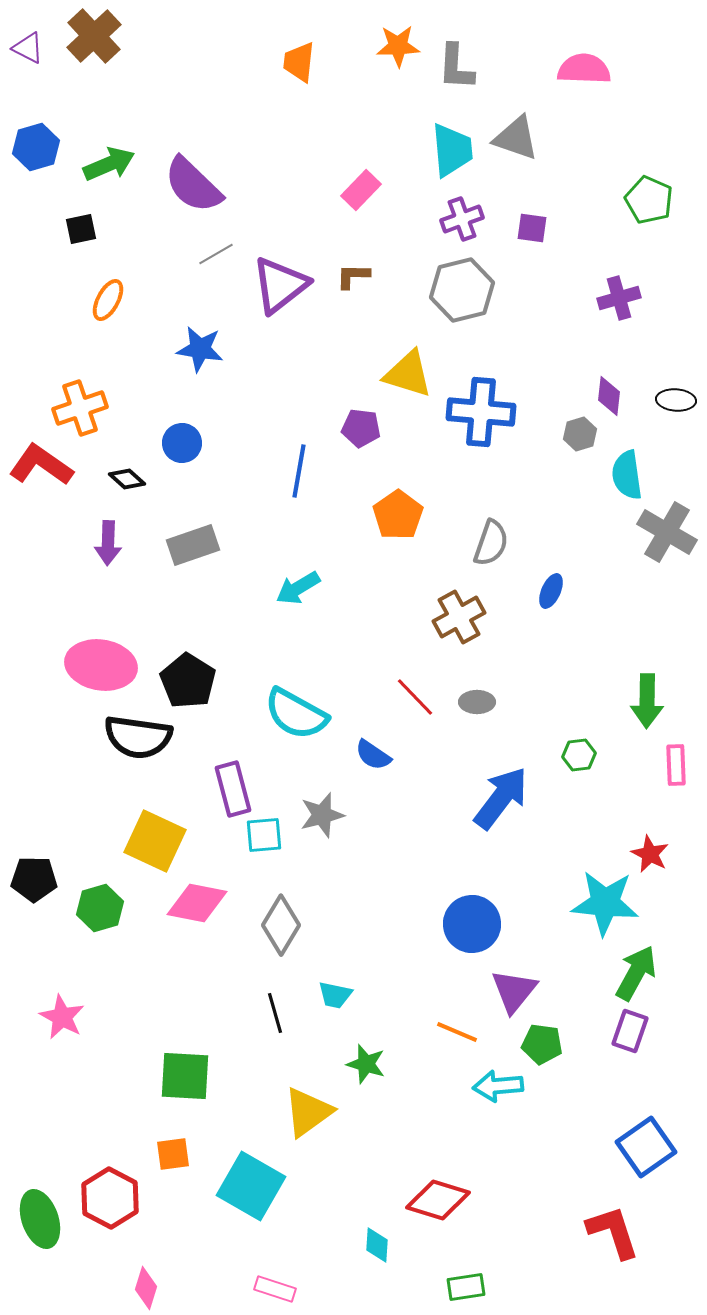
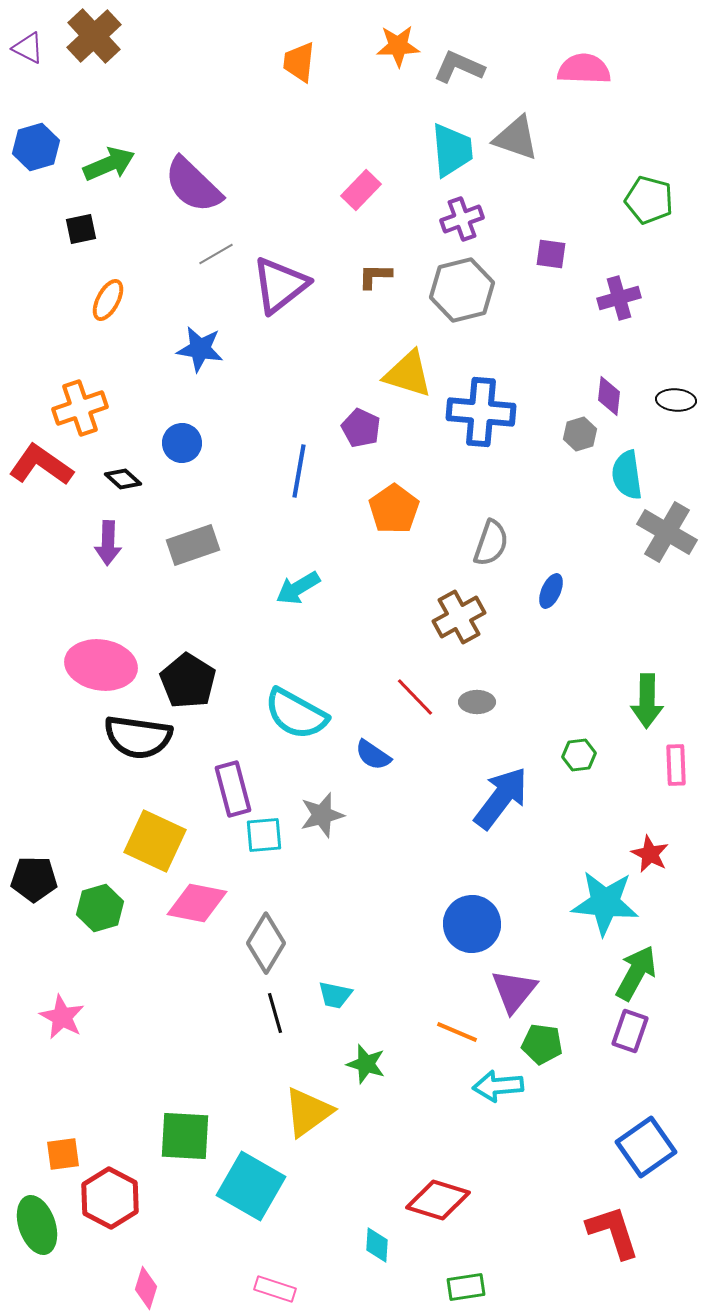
gray L-shape at (456, 67): moved 3 px right; rotated 111 degrees clockwise
green pentagon at (649, 200): rotated 9 degrees counterclockwise
purple square at (532, 228): moved 19 px right, 26 px down
brown L-shape at (353, 276): moved 22 px right
purple pentagon at (361, 428): rotated 18 degrees clockwise
black diamond at (127, 479): moved 4 px left
orange pentagon at (398, 515): moved 4 px left, 6 px up
gray diamond at (281, 925): moved 15 px left, 18 px down
green square at (185, 1076): moved 60 px down
orange square at (173, 1154): moved 110 px left
green ellipse at (40, 1219): moved 3 px left, 6 px down
